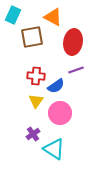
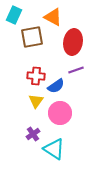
cyan rectangle: moved 1 px right
